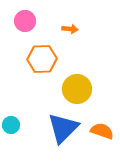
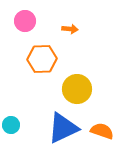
blue triangle: rotated 20 degrees clockwise
